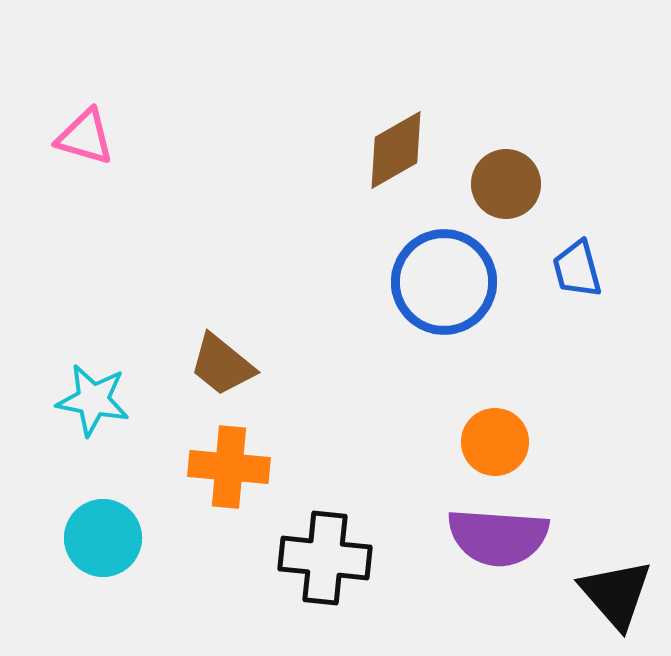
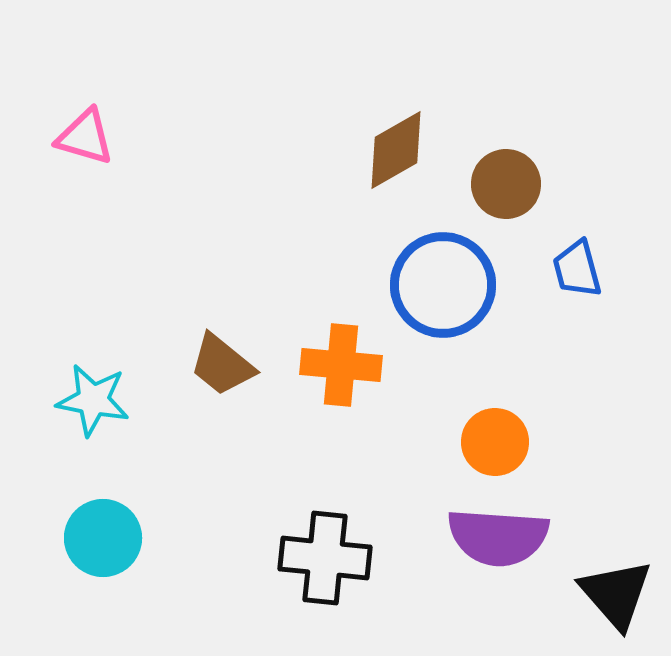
blue circle: moved 1 px left, 3 px down
orange cross: moved 112 px right, 102 px up
